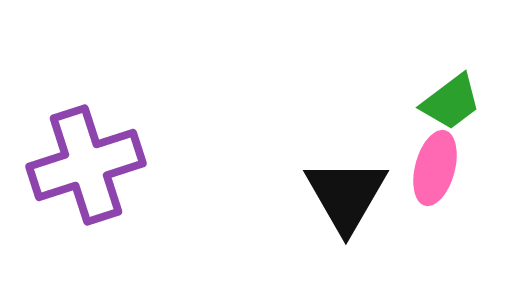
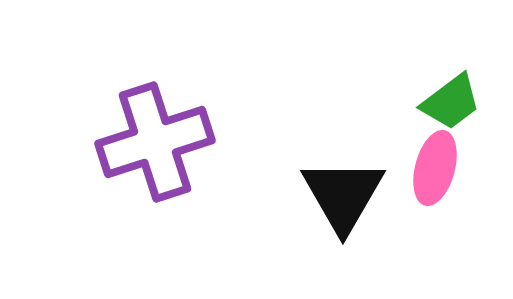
purple cross: moved 69 px right, 23 px up
black triangle: moved 3 px left
